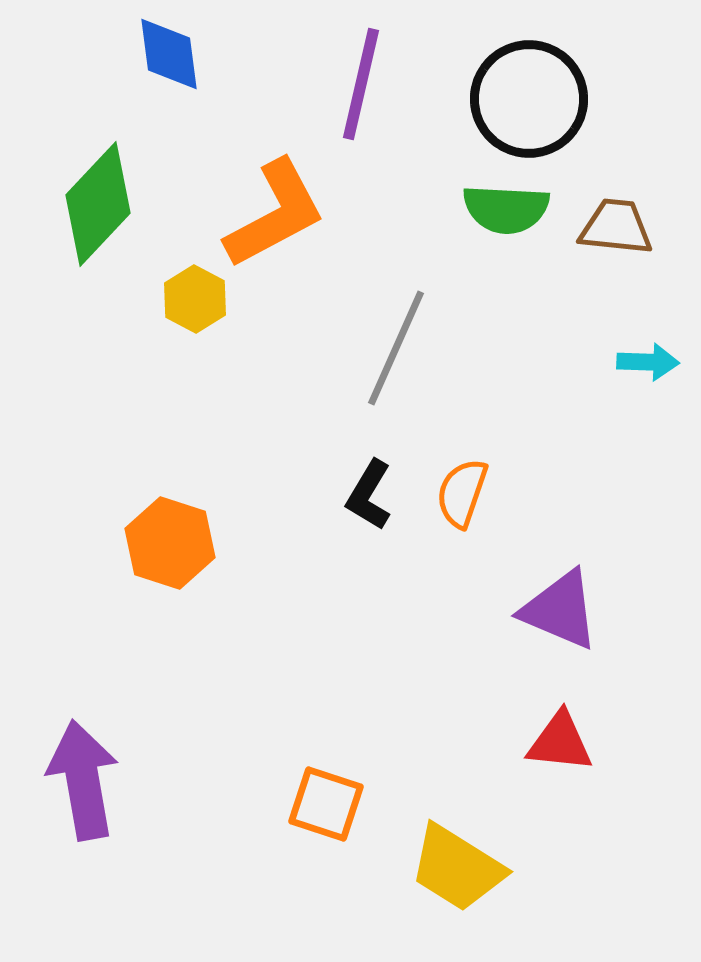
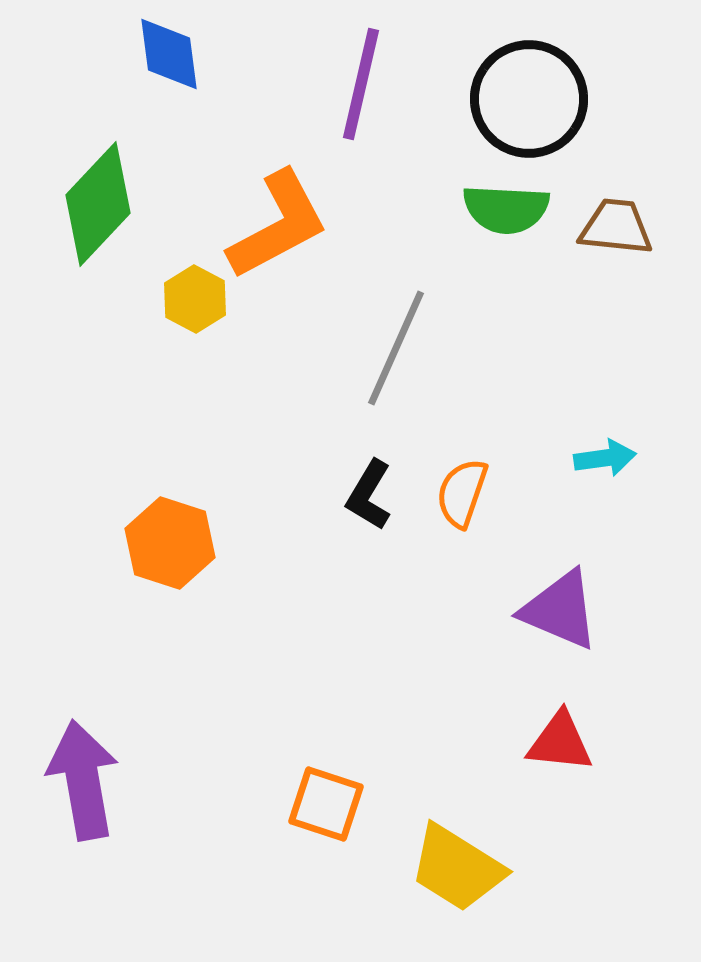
orange L-shape: moved 3 px right, 11 px down
cyan arrow: moved 43 px left, 96 px down; rotated 10 degrees counterclockwise
